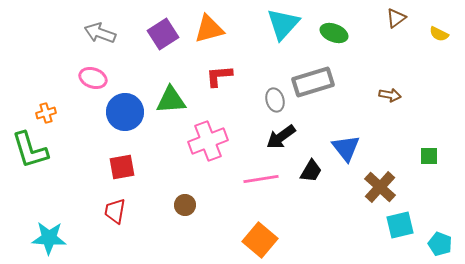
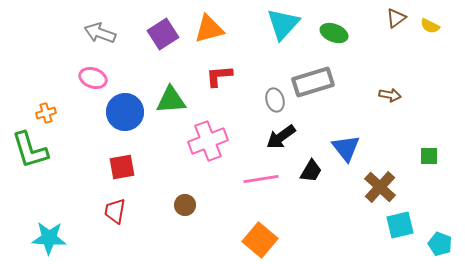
yellow semicircle: moved 9 px left, 8 px up
